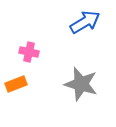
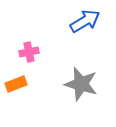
blue arrow: moved 1 px up
pink cross: rotated 24 degrees counterclockwise
